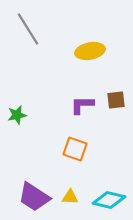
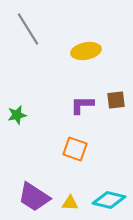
yellow ellipse: moved 4 px left
yellow triangle: moved 6 px down
